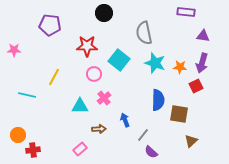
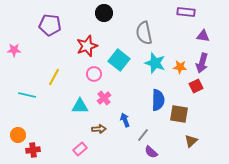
red star: rotated 20 degrees counterclockwise
